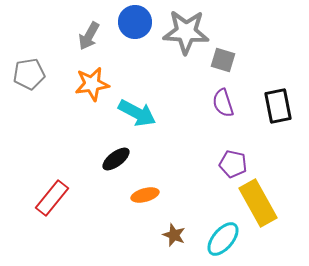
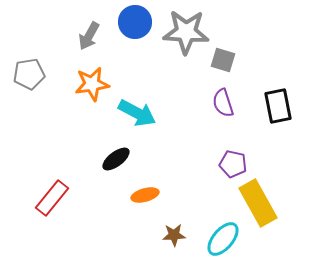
brown star: rotated 25 degrees counterclockwise
